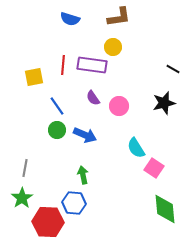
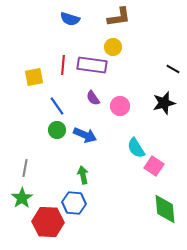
pink circle: moved 1 px right
pink square: moved 2 px up
